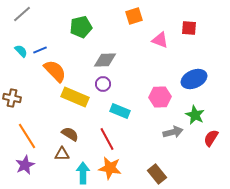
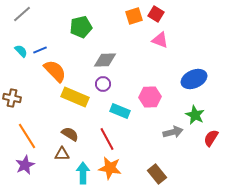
red square: moved 33 px left, 14 px up; rotated 28 degrees clockwise
pink hexagon: moved 10 px left
